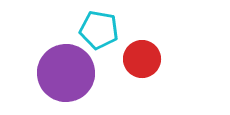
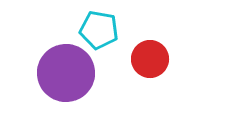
red circle: moved 8 px right
